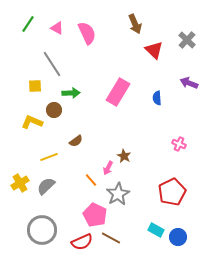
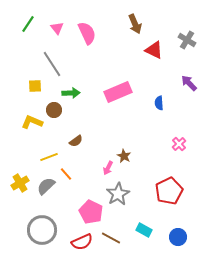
pink triangle: rotated 24 degrees clockwise
gray cross: rotated 12 degrees counterclockwise
red triangle: rotated 18 degrees counterclockwise
purple arrow: rotated 24 degrees clockwise
pink rectangle: rotated 36 degrees clockwise
blue semicircle: moved 2 px right, 5 px down
pink cross: rotated 24 degrees clockwise
orange line: moved 25 px left, 6 px up
red pentagon: moved 3 px left, 1 px up
pink pentagon: moved 4 px left, 3 px up
cyan rectangle: moved 12 px left
